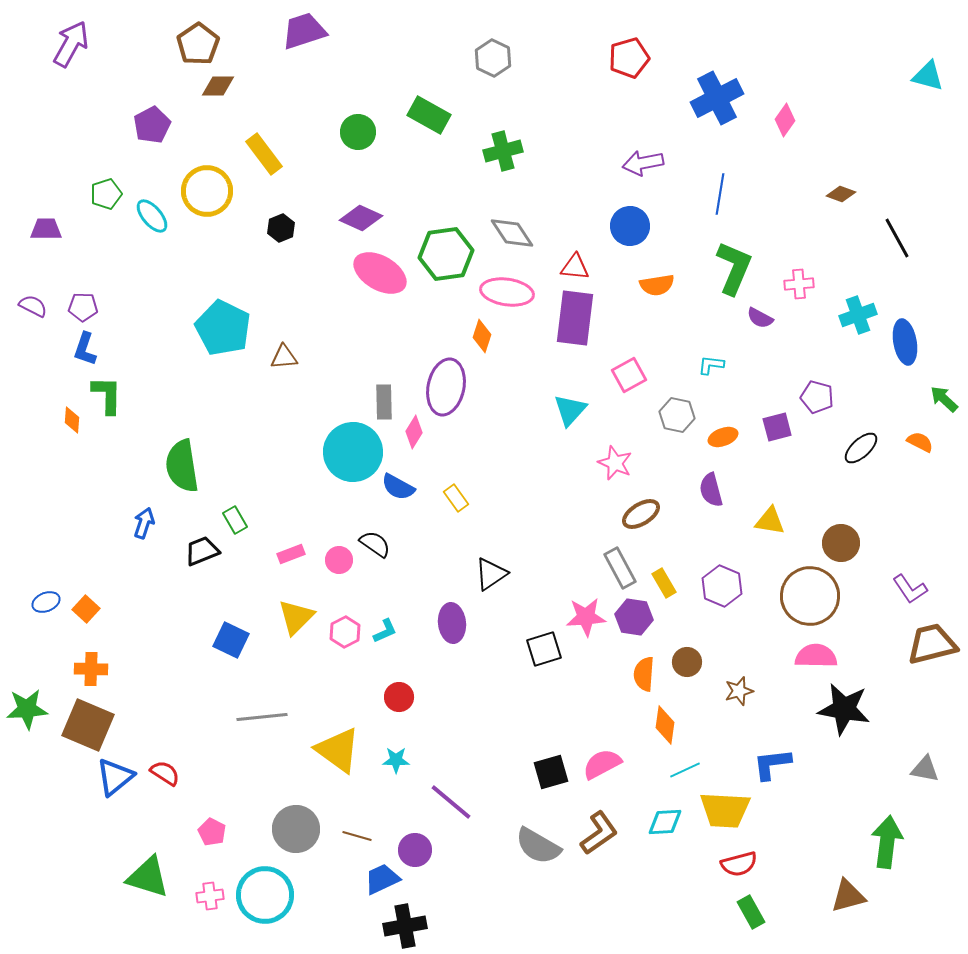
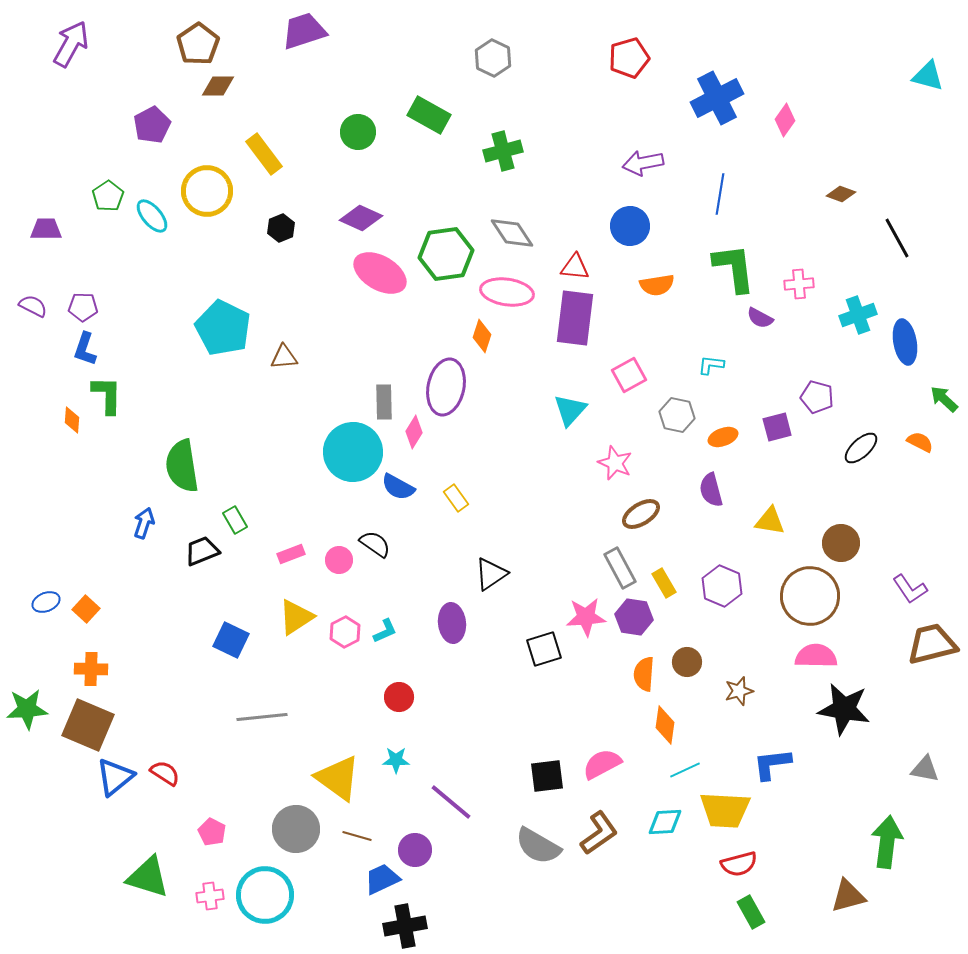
green pentagon at (106, 194): moved 2 px right, 2 px down; rotated 16 degrees counterclockwise
green L-shape at (734, 268): rotated 30 degrees counterclockwise
yellow triangle at (296, 617): rotated 12 degrees clockwise
yellow triangle at (338, 750): moved 28 px down
black square at (551, 772): moved 4 px left, 4 px down; rotated 9 degrees clockwise
